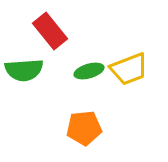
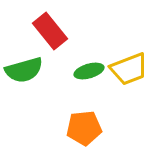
green semicircle: rotated 12 degrees counterclockwise
